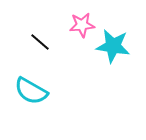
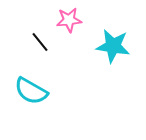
pink star: moved 13 px left, 5 px up
black line: rotated 10 degrees clockwise
